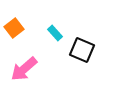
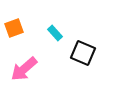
orange square: rotated 18 degrees clockwise
black square: moved 1 px right, 3 px down
